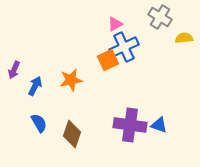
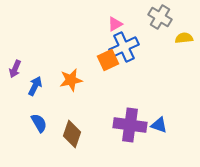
purple arrow: moved 1 px right, 1 px up
